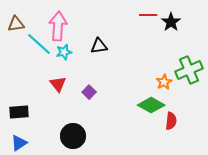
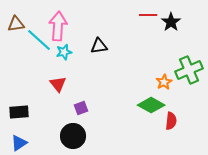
cyan line: moved 4 px up
purple square: moved 8 px left, 16 px down; rotated 24 degrees clockwise
